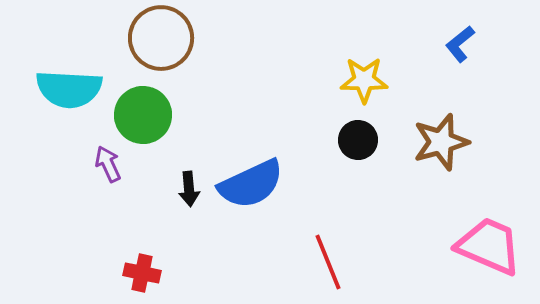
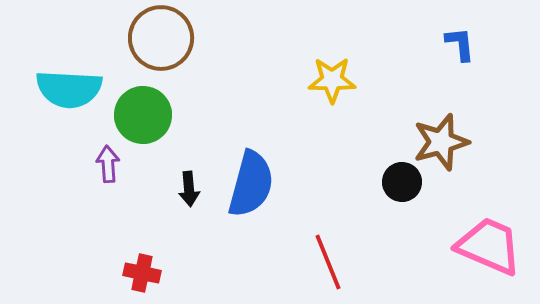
blue L-shape: rotated 123 degrees clockwise
yellow star: moved 32 px left
black circle: moved 44 px right, 42 px down
purple arrow: rotated 21 degrees clockwise
blue semicircle: rotated 50 degrees counterclockwise
